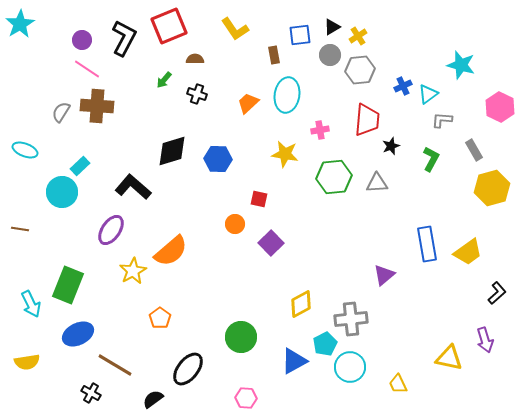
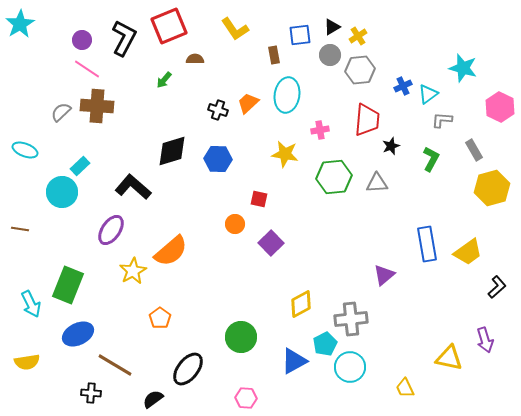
cyan star at (461, 65): moved 2 px right, 3 px down
black cross at (197, 94): moved 21 px right, 16 px down
gray semicircle at (61, 112): rotated 15 degrees clockwise
black L-shape at (497, 293): moved 6 px up
yellow trapezoid at (398, 384): moved 7 px right, 4 px down
black cross at (91, 393): rotated 24 degrees counterclockwise
